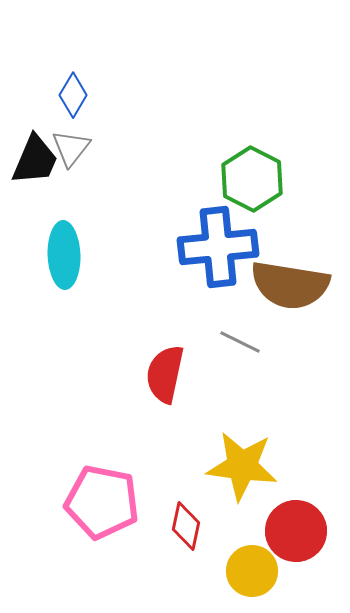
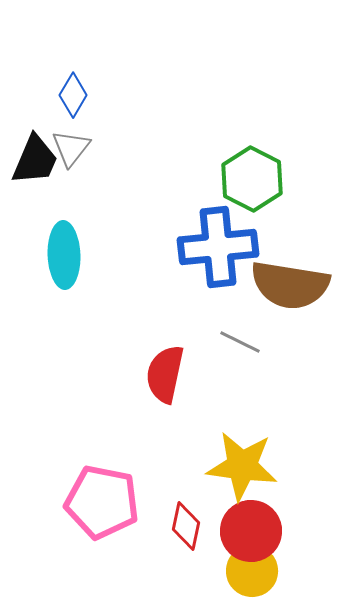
red circle: moved 45 px left
